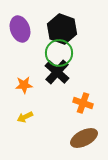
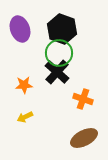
orange cross: moved 4 px up
